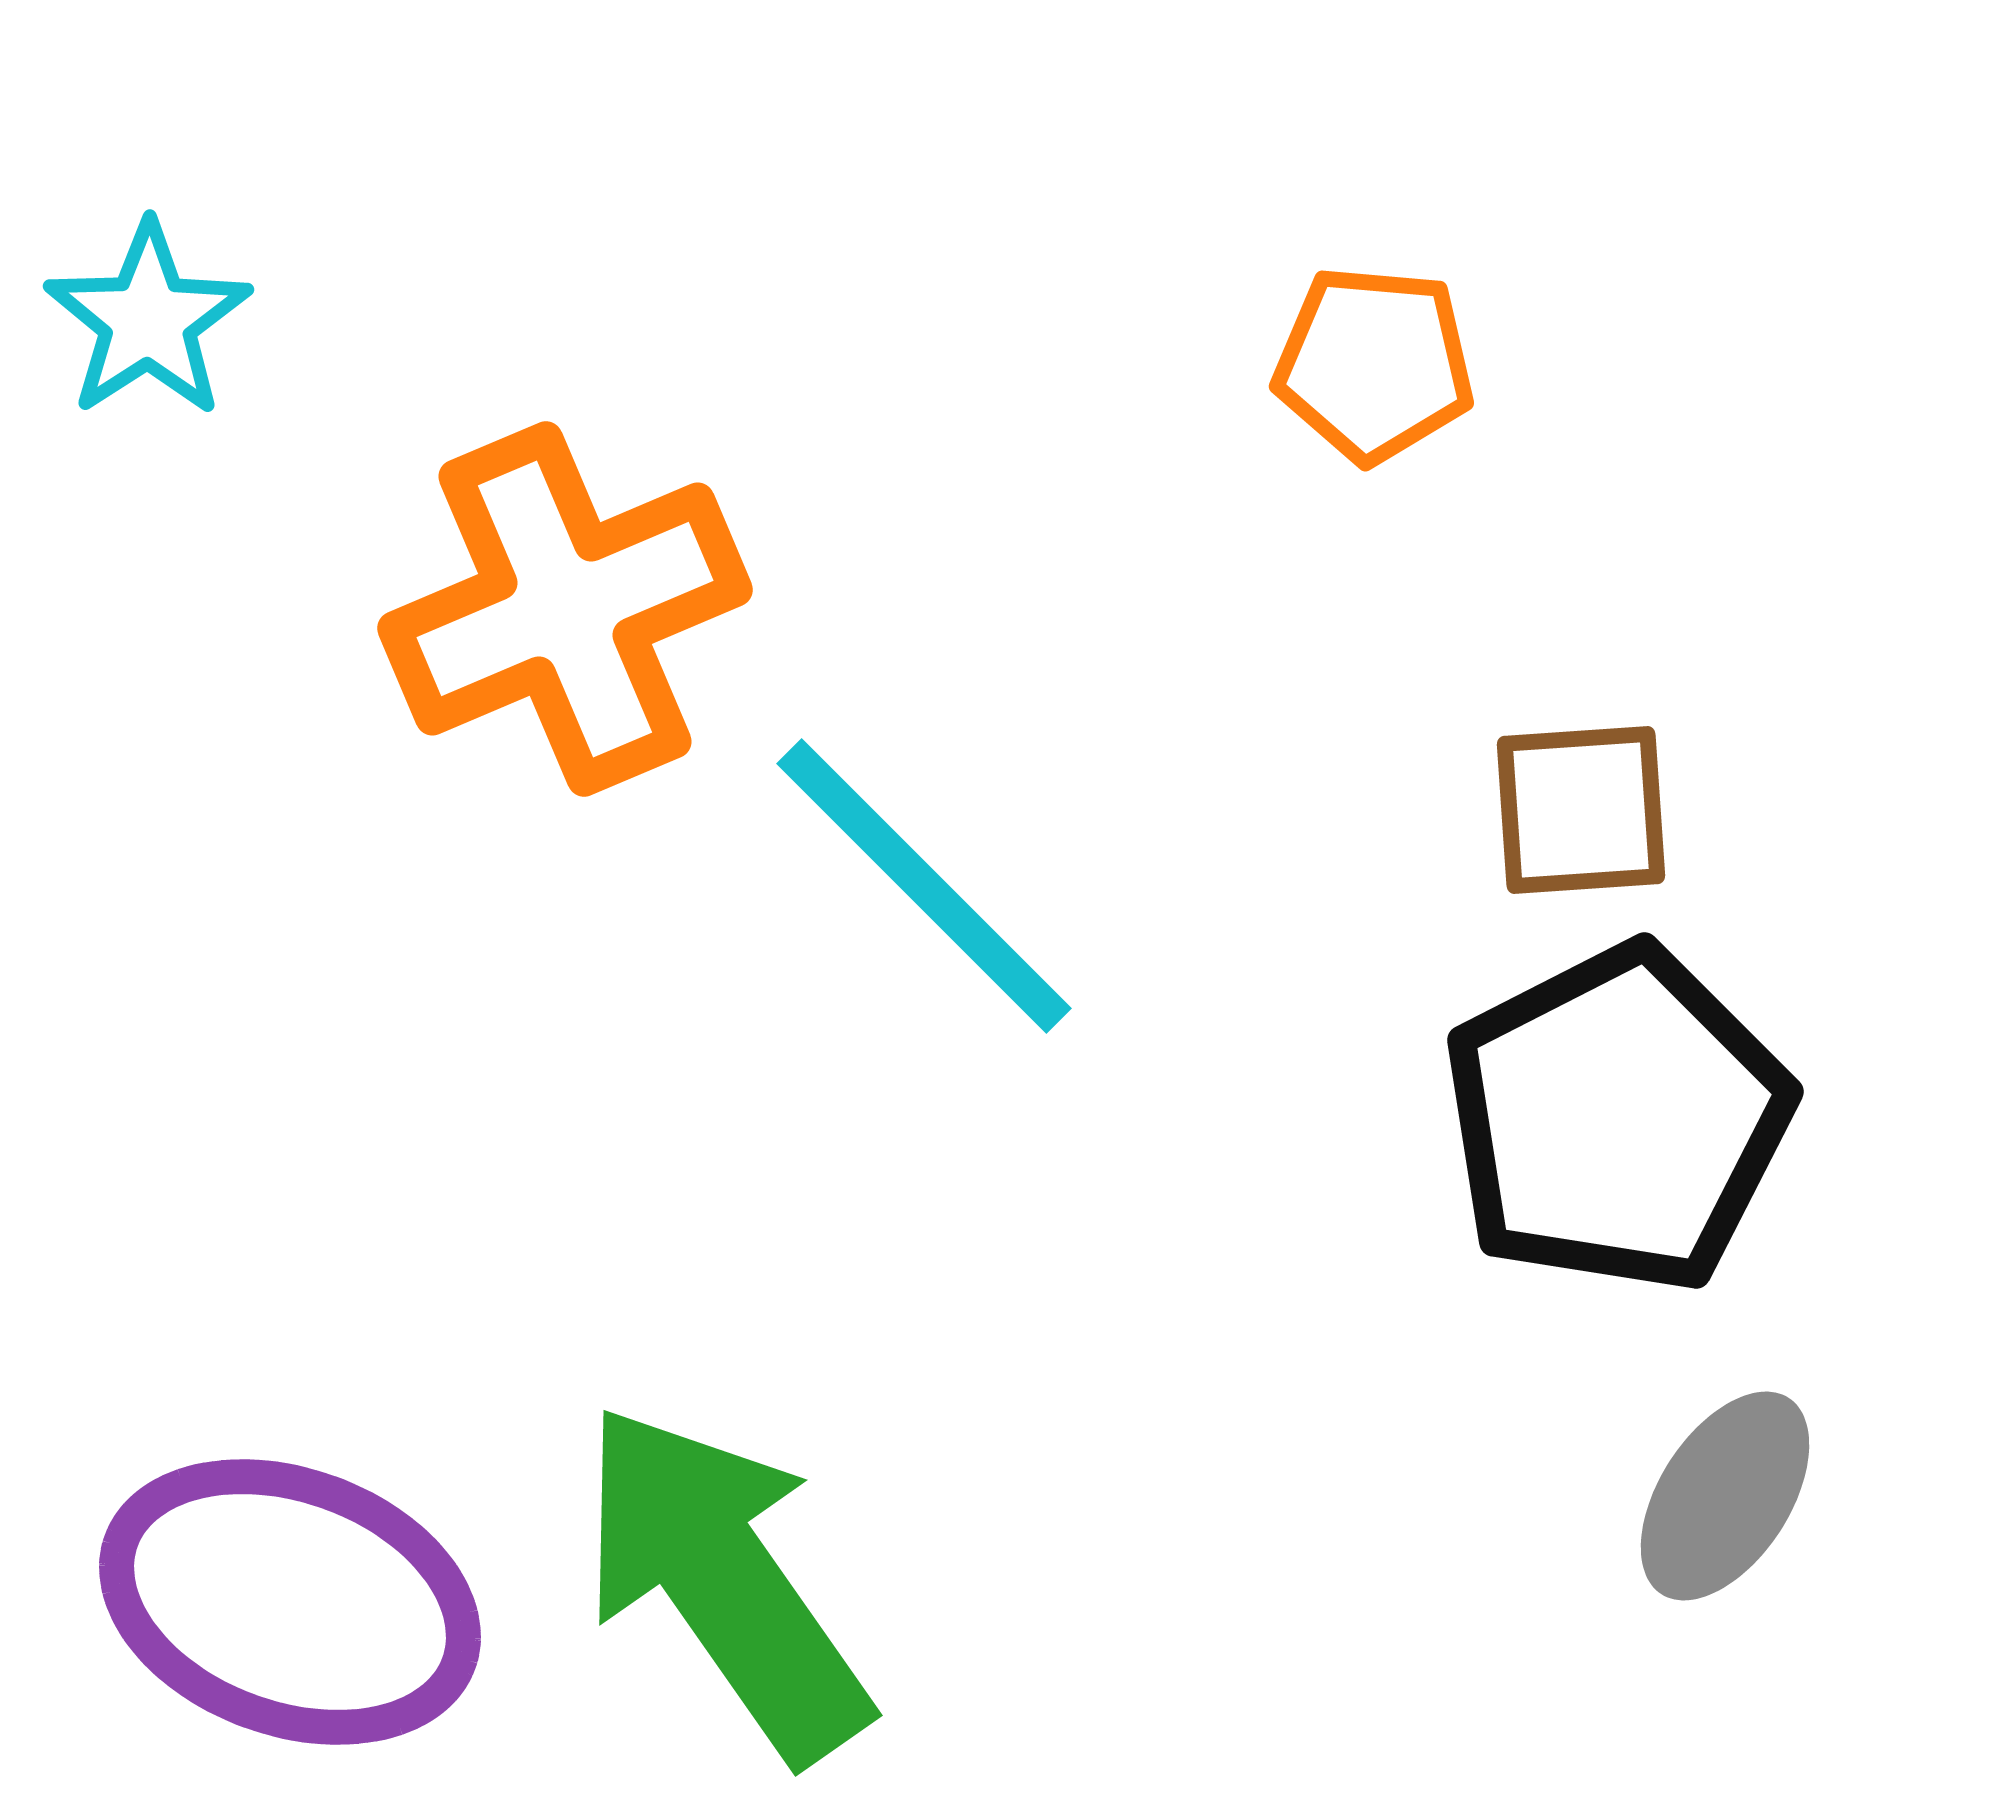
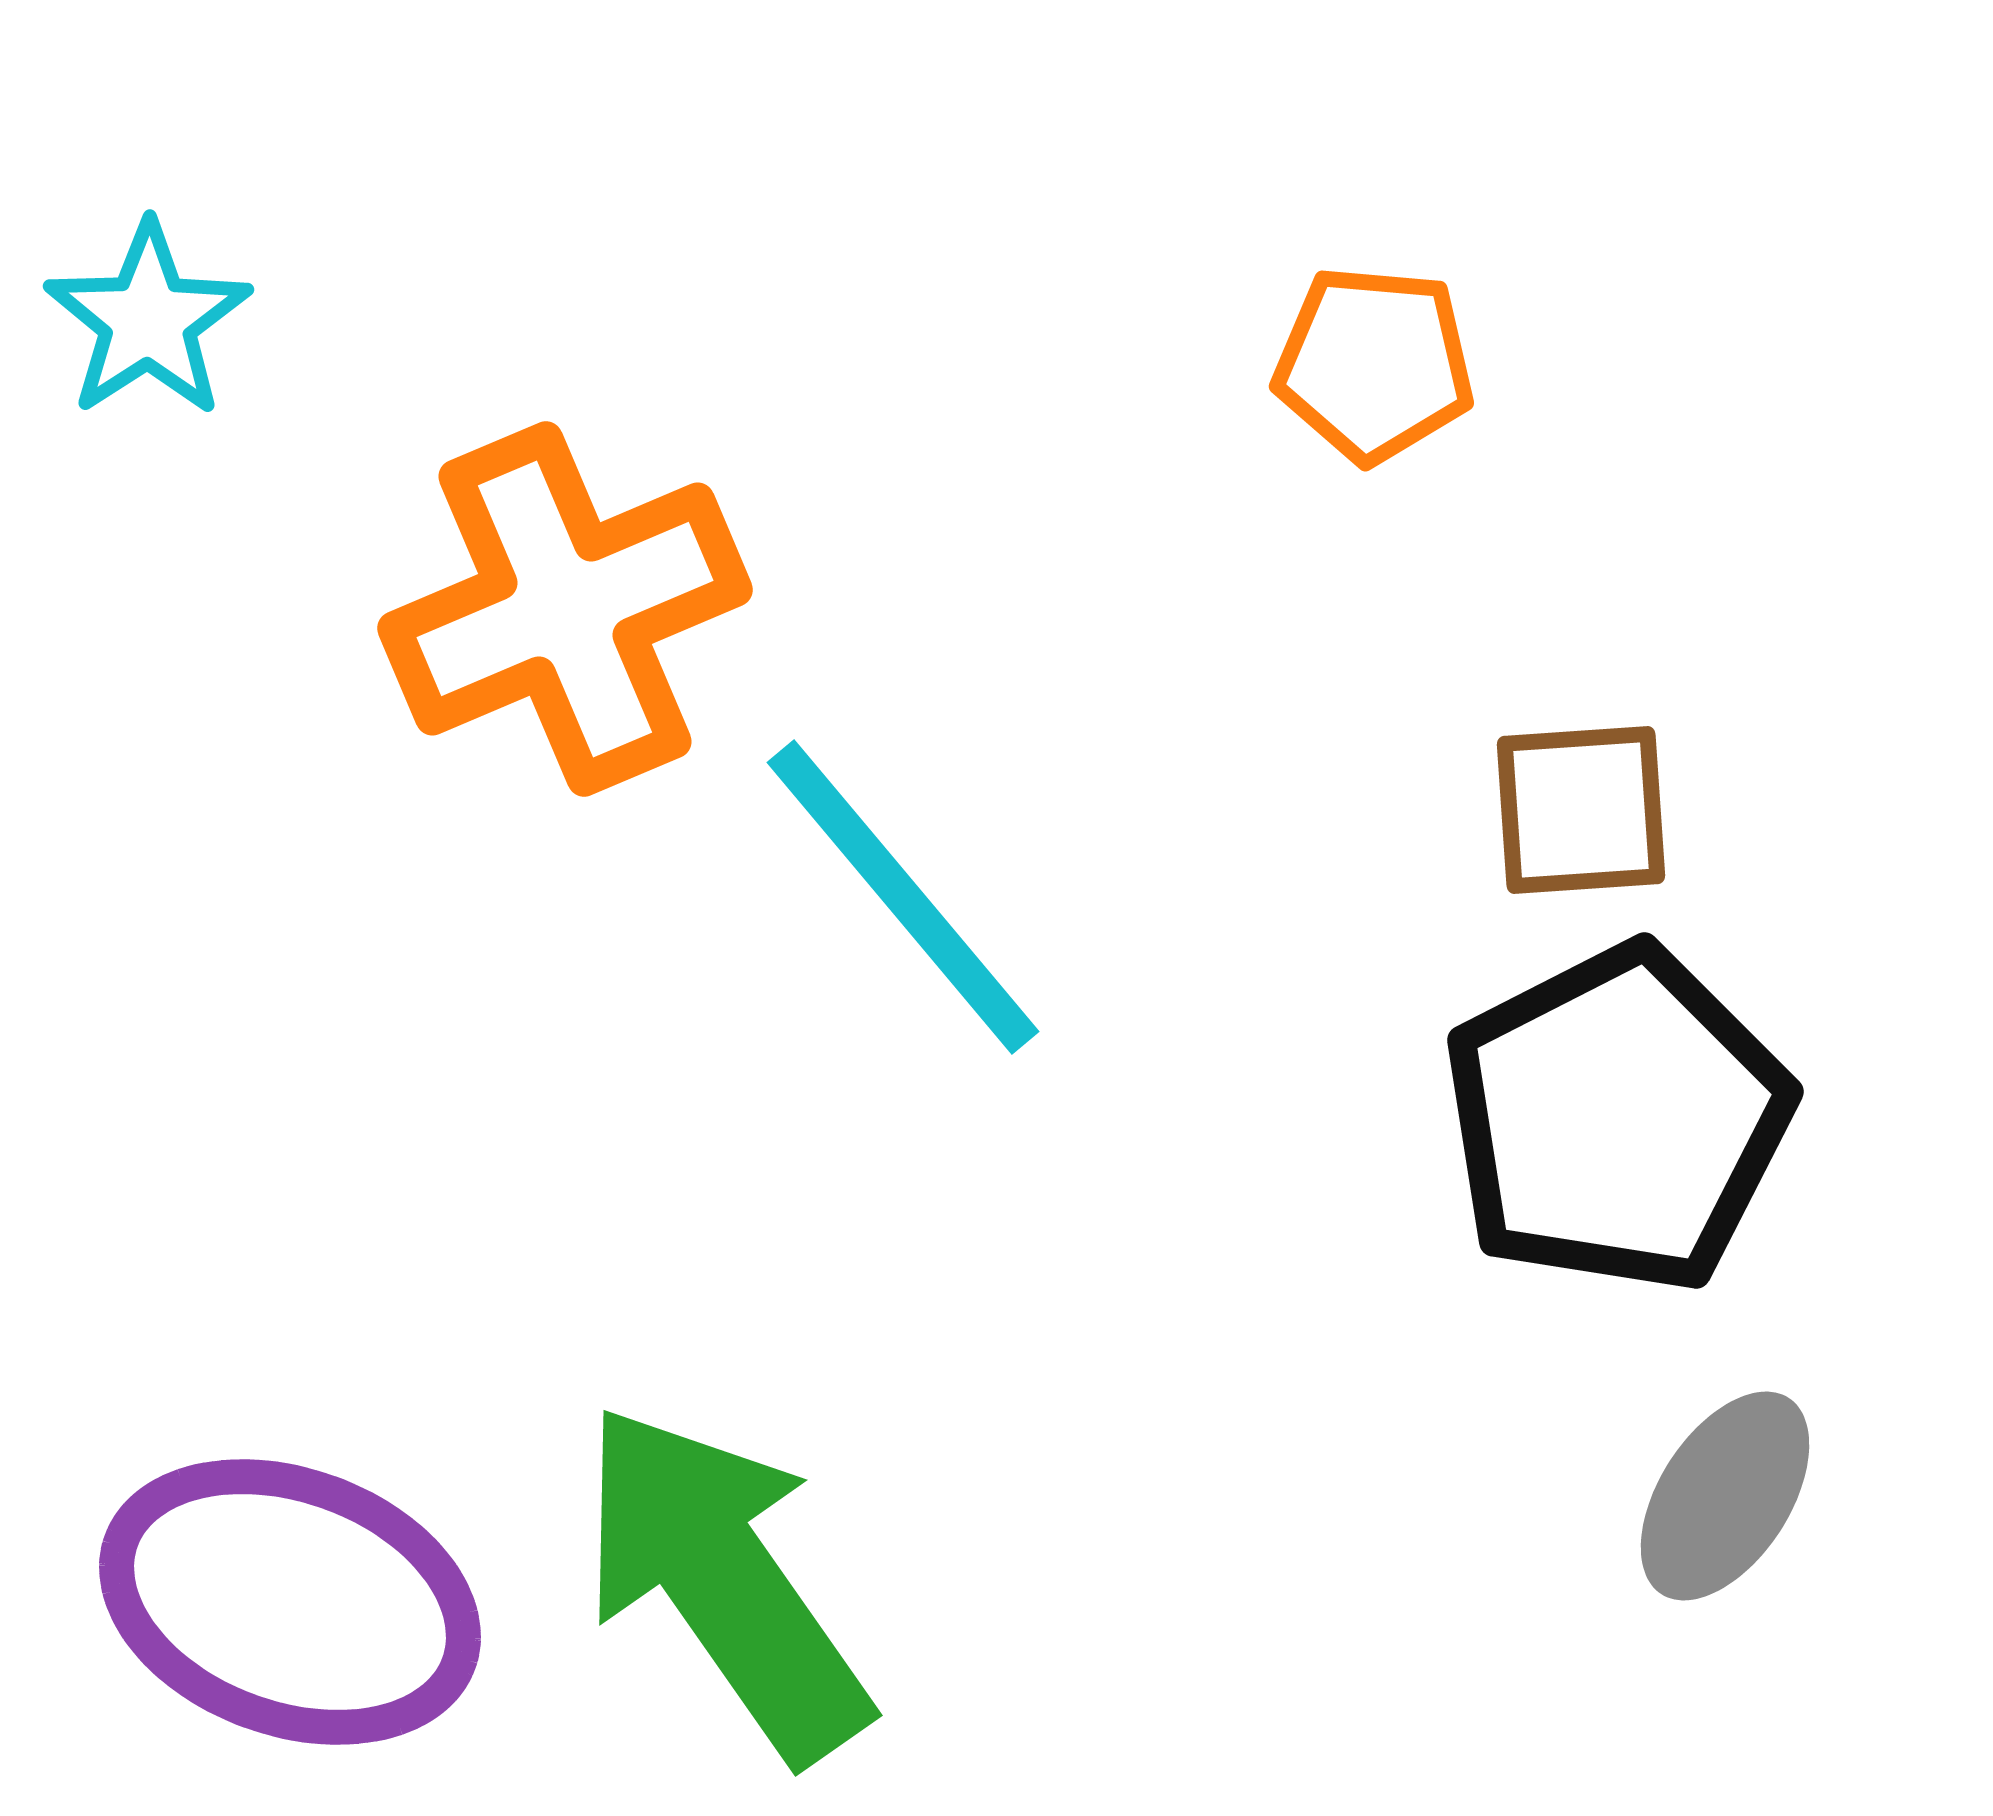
cyan line: moved 21 px left, 11 px down; rotated 5 degrees clockwise
